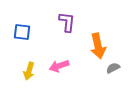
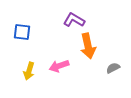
purple L-shape: moved 7 px right, 2 px up; rotated 65 degrees counterclockwise
orange arrow: moved 10 px left
